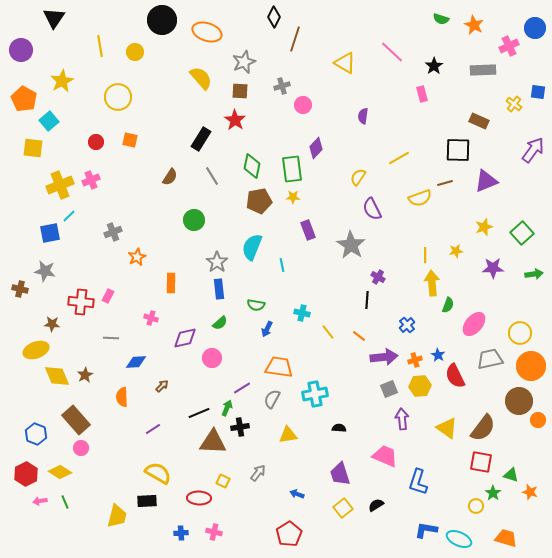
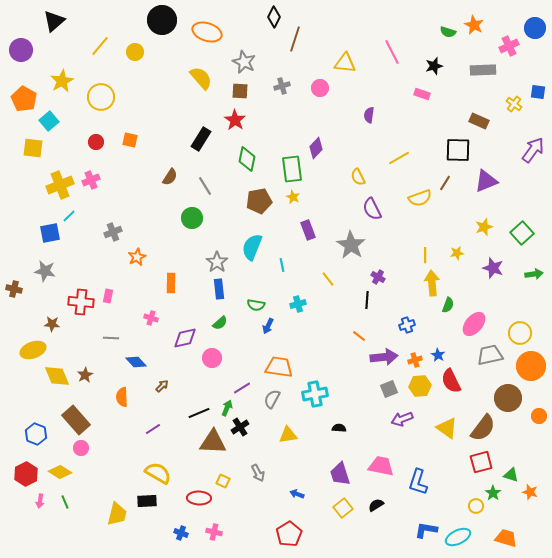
black triangle at (54, 18): moved 3 px down; rotated 15 degrees clockwise
green semicircle at (441, 19): moved 7 px right, 13 px down
yellow line at (100, 46): rotated 50 degrees clockwise
pink line at (392, 52): rotated 20 degrees clockwise
gray star at (244, 62): rotated 25 degrees counterclockwise
yellow triangle at (345, 63): rotated 25 degrees counterclockwise
black star at (434, 66): rotated 18 degrees clockwise
pink rectangle at (422, 94): rotated 56 degrees counterclockwise
yellow circle at (118, 97): moved 17 px left
pink circle at (303, 105): moved 17 px right, 17 px up
purple semicircle at (363, 116): moved 6 px right, 1 px up
green diamond at (252, 166): moved 5 px left, 7 px up
gray line at (212, 176): moved 7 px left, 10 px down
yellow semicircle at (358, 177): rotated 60 degrees counterclockwise
brown line at (445, 183): rotated 42 degrees counterclockwise
yellow star at (293, 197): rotated 24 degrees clockwise
green circle at (194, 220): moved 2 px left, 2 px up
yellow star at (456, 251): moved 1 px right, 2 px down
purple star at (493, 268): rotated 20 degrees clockwise
brown cross at (20, 289): moved 6 px left
pink rectangle at (108, 296): rotated 16 degrees counterclockwise
cyan cross at (302, 313): moved 4 px left, 9 px up; rotated 28 degrees counterclockwise
blue cross at (407, 325): rotated 21 degrees clockwise
blue arrow at (267, 329): moved 1 px right, 3 px up
yellow line at (328, 332): moved 53 px up
yellow ellipse at (36, 350): moved 3 px left
gray trapezoid at (490, 359): moved 4 px up
blue diamond at (136, 362): rotated 50 degrees clockwise
red semicircle at (455, 376): moved 4 px left, 5 px down
brown circle at (519, 401): moved 11 px left, 3 px up
purple arrow at (402, 419): rotated 105 degrees counterclockwise
orange circle at (538, 420): moved 1 px right, 4 px up
black cross at (240, 427): rotated 24 degrees counterclockwise
pink trapezoid at (385, 456): moved 4 px left, 10 px down; rotated 12 degrees counterclockwise
red square at (481, 462): rotated 25 degrees counterclockwise
gray arrow at (258, 473): rotated 114 degrees clockwise
pink arrow at (40, 501): rotated 72 degrees counterclockwise
yellow trapezoid at (117, 516): moved 2 px up
blue cross at (181, 533): rotated 24 degrees clockwise
cyan ellipse at (459, 539): moved 1 px left, 2 px up; rotated 50 degrees counterclockwise
